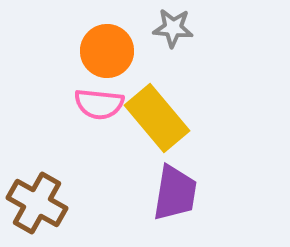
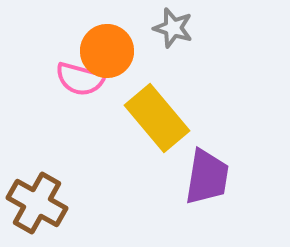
gray star: rotated 12 degrees clockwise
pink semicircle: moved 19 px left, 25 px up; rotated 9 degrees clockwise
purple trapezoid: moved 32 px right, 16 px up
